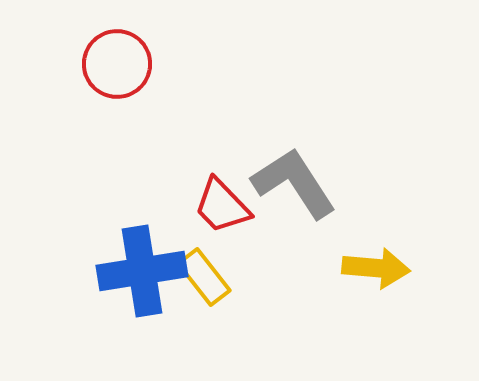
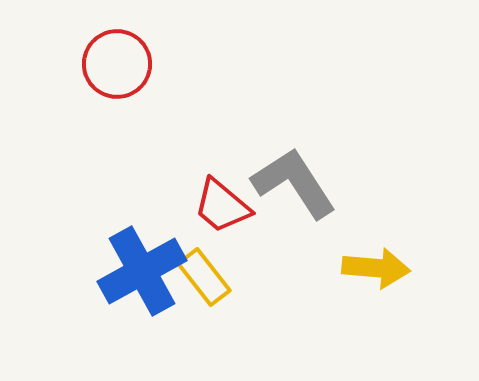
red trapezoid: rotated 6 degrees counterclockwise
blue cross: rotated 20 degrees counterclockwise
